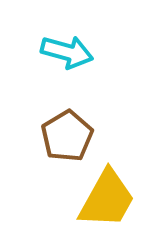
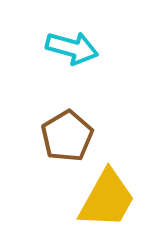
cyan arrow: moved 5 px right, 4 px up
